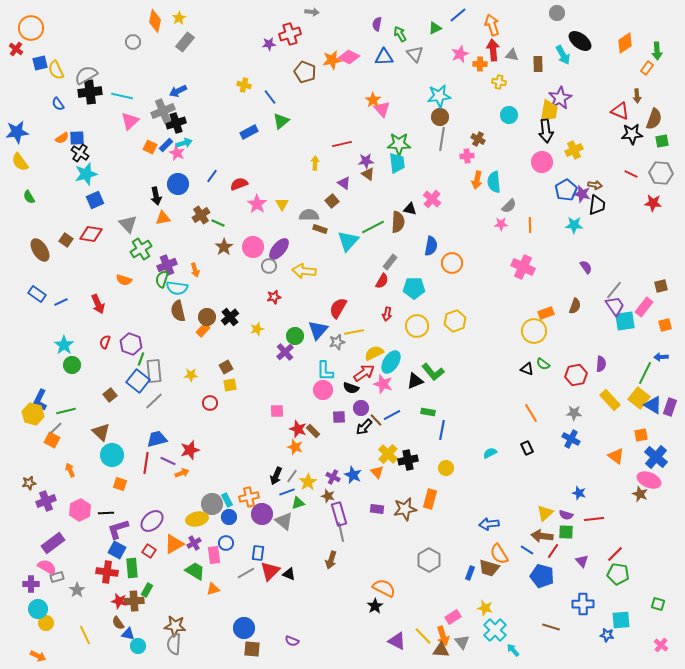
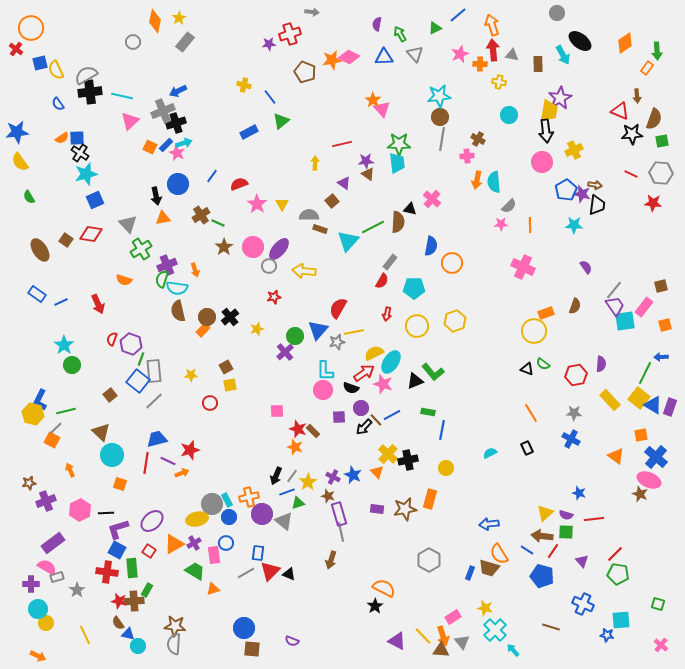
red semicircle at (105, 342): moved 7 px right, 3 px up
blue cross at (583, 604): rotated 25 degrees clockwise
